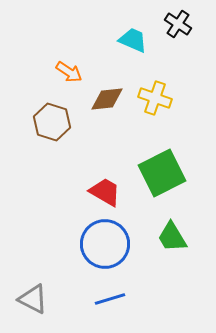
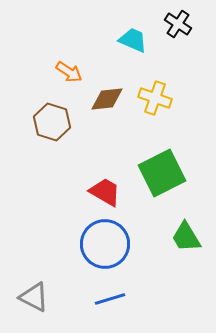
green trapezoid: moved 14 px right
gray triangle: moved 1 px right, 2 px up
